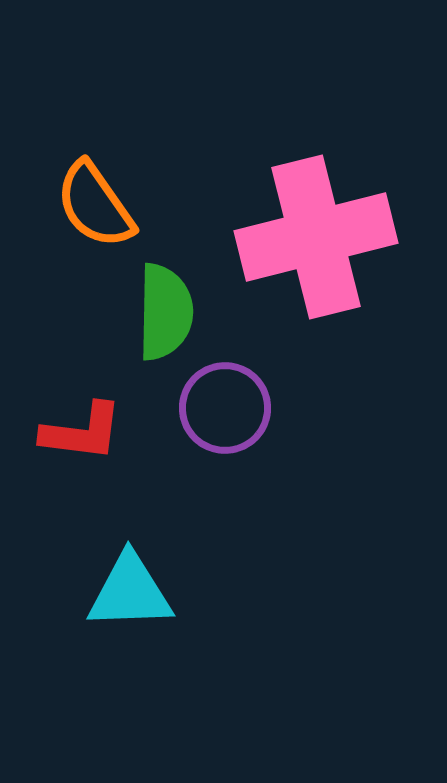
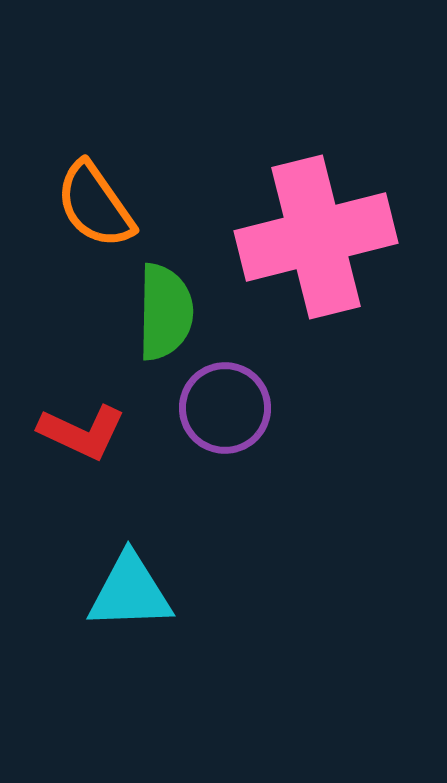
red L-shape: rotated 18 degrees clockwise
